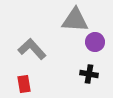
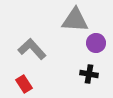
purple circle: moved 1 px right, 1 px down
red rectangle: rotated 24 degrees counterclockwise
